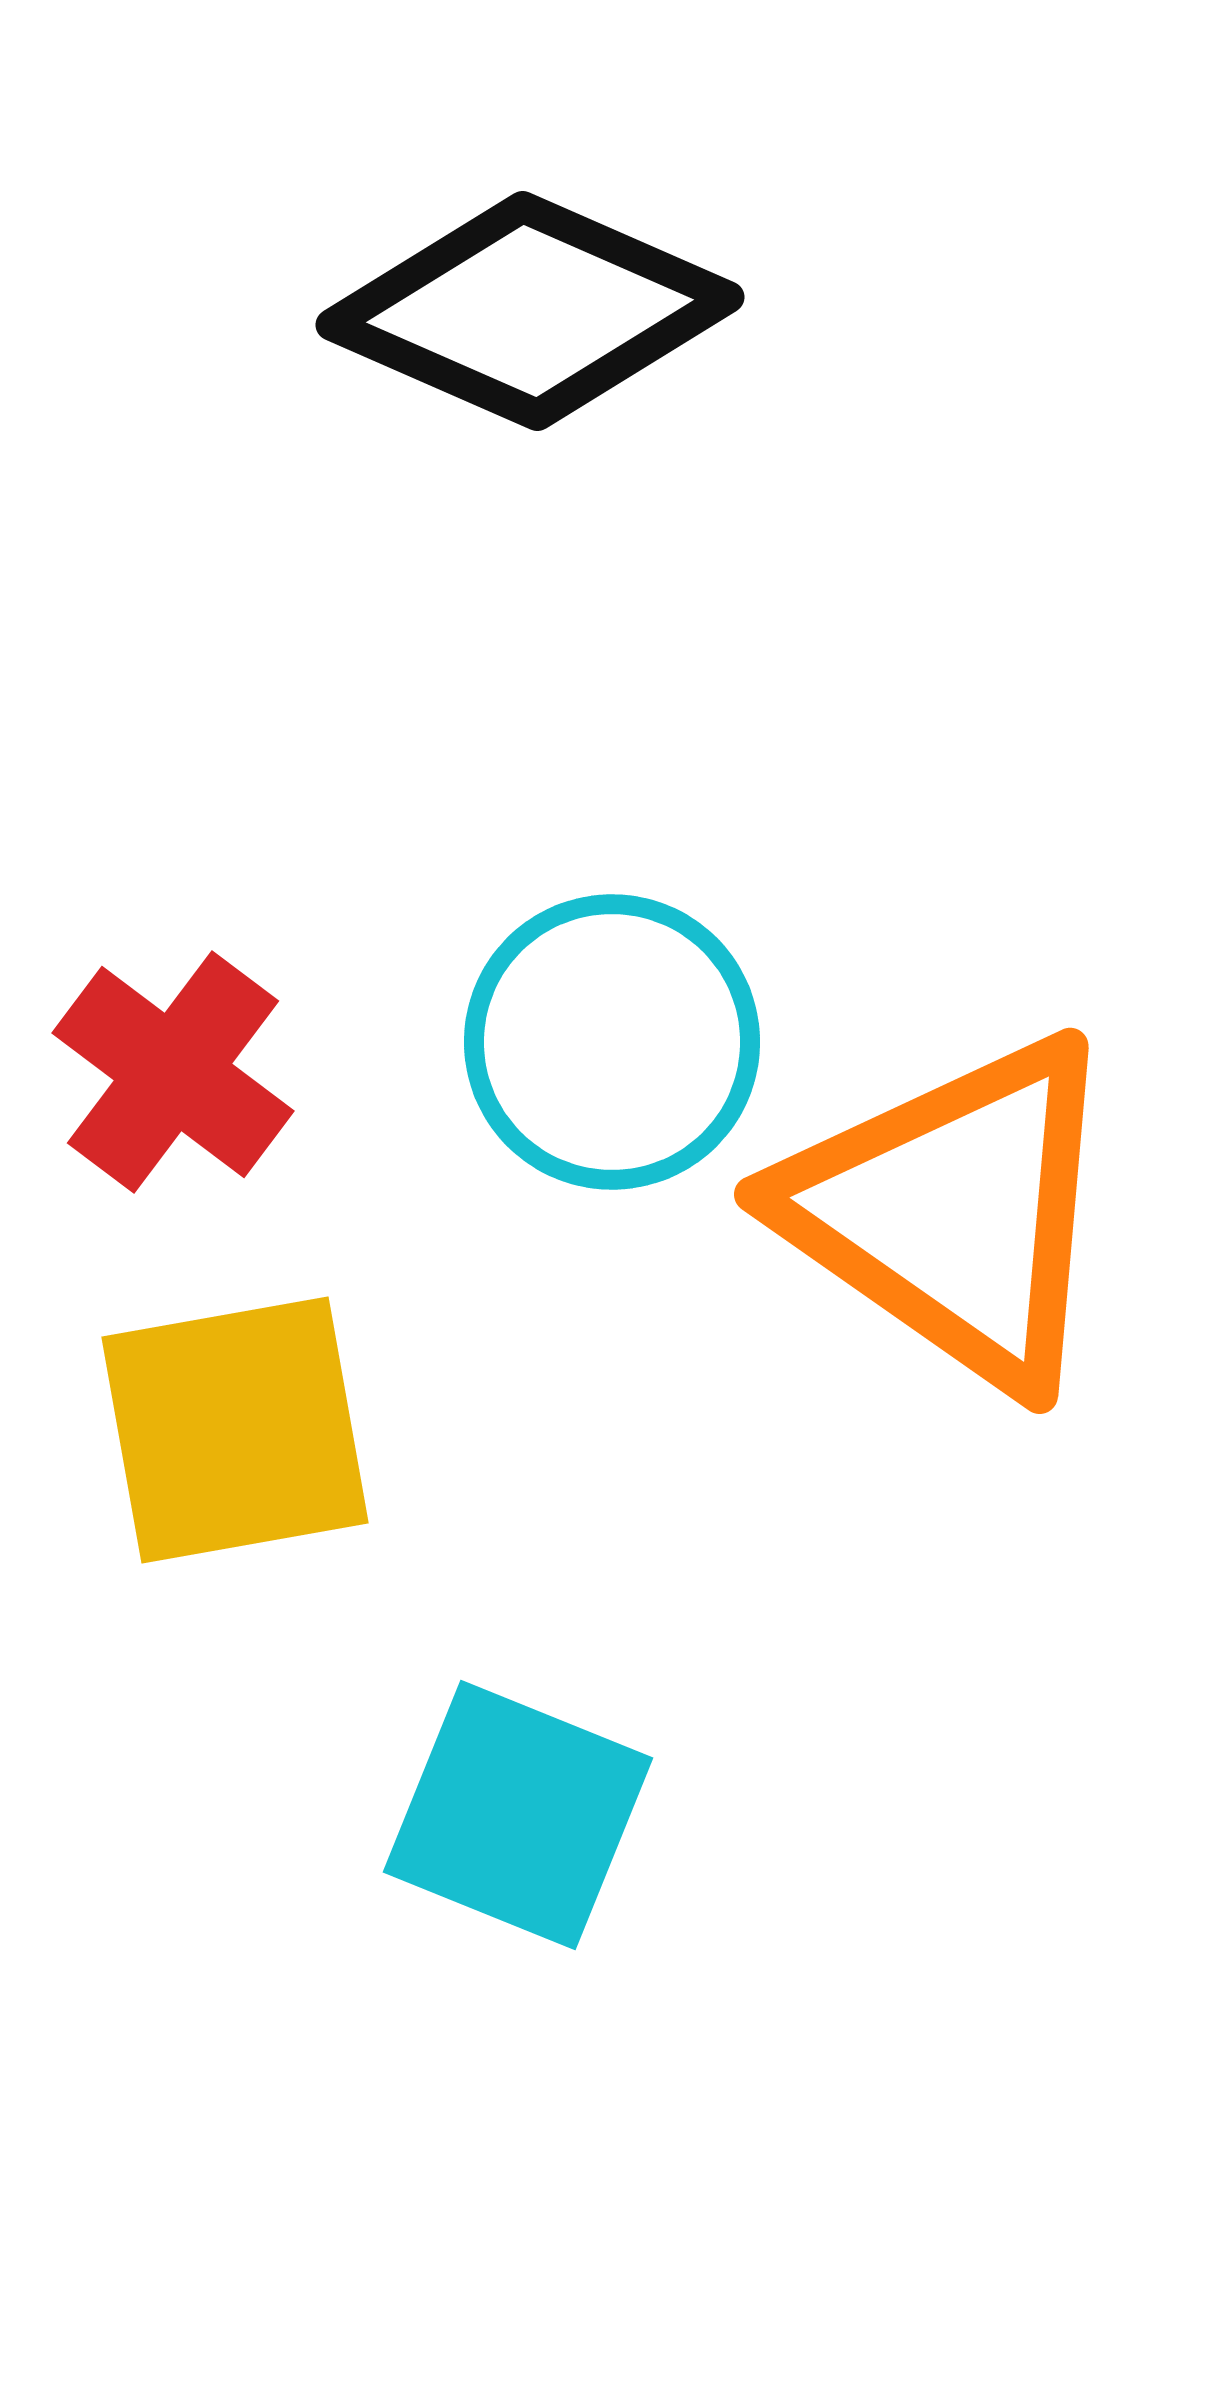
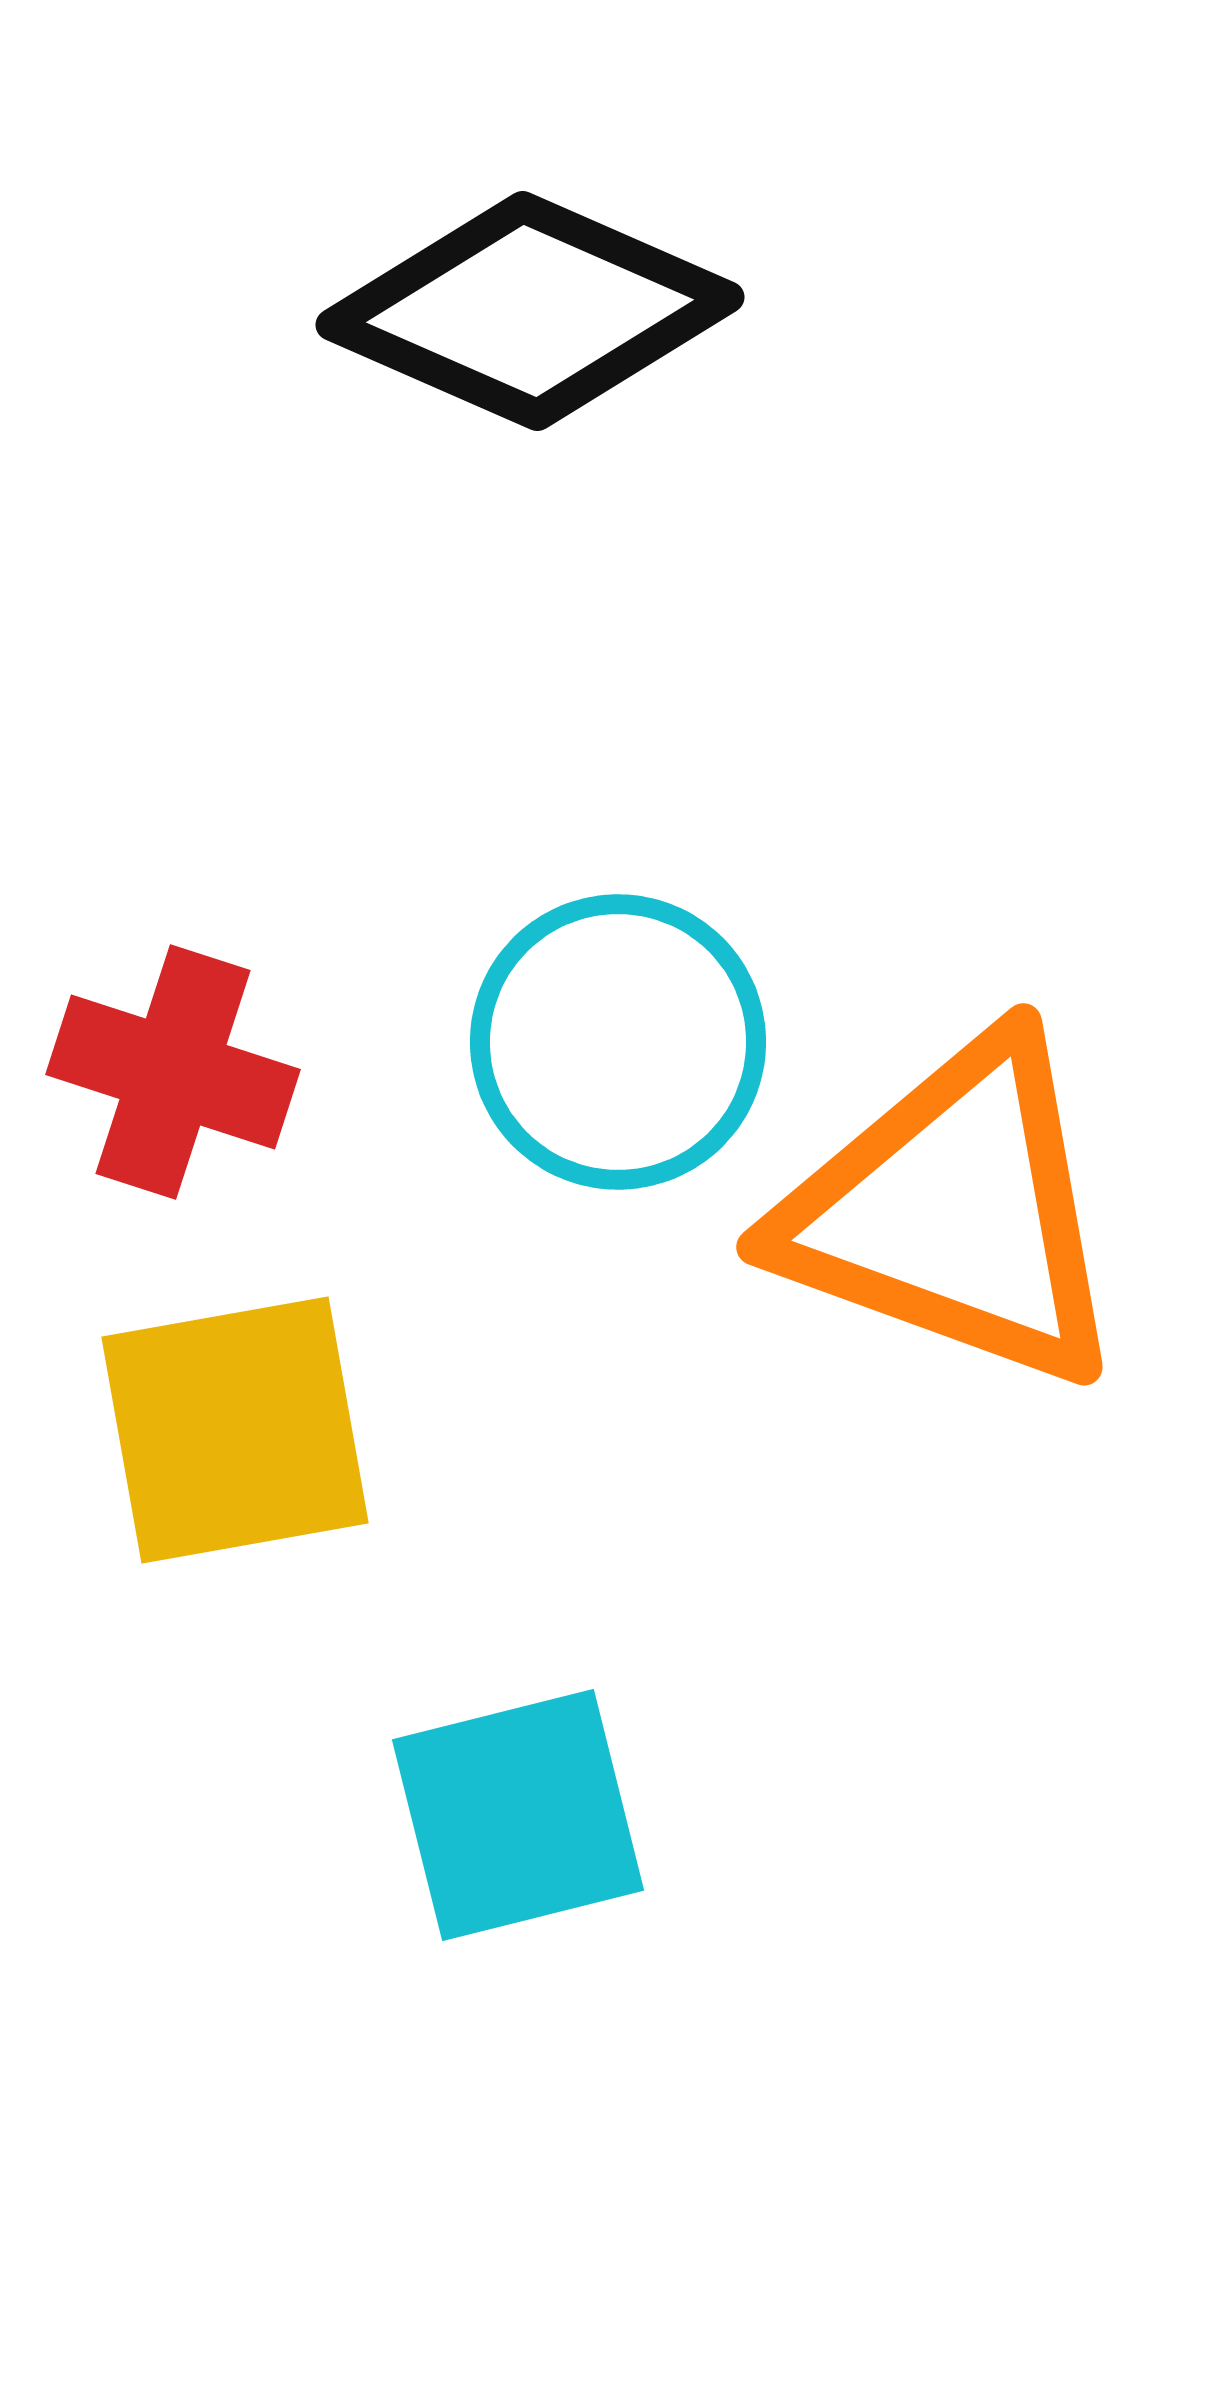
cyan circle: moved 6 px right
red cross: rotated 19 degrees counterclockwise
orange triangle: rotated 15 degrees counterclockwise
cyan square: rotated 36 degrees counterclockwise
